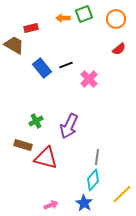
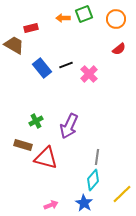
pink cross: moved 5 px up
